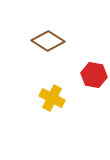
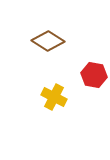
yellow cross: moved 2 px right, 1 px up
